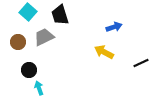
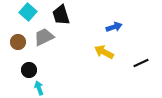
black trapezoid: moved 1 px right
